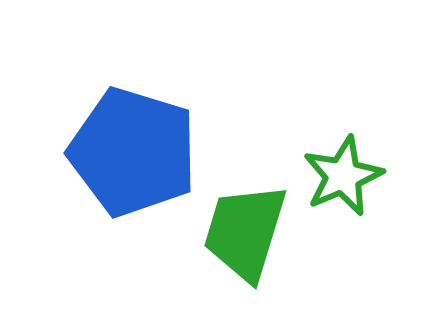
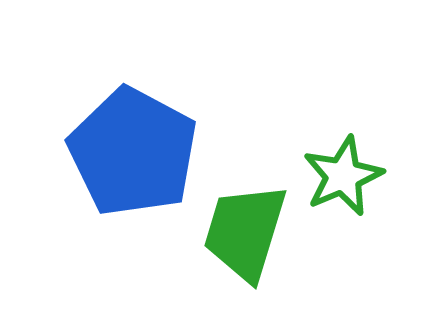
blue pentagon: rotated 11 degrees clockwise
